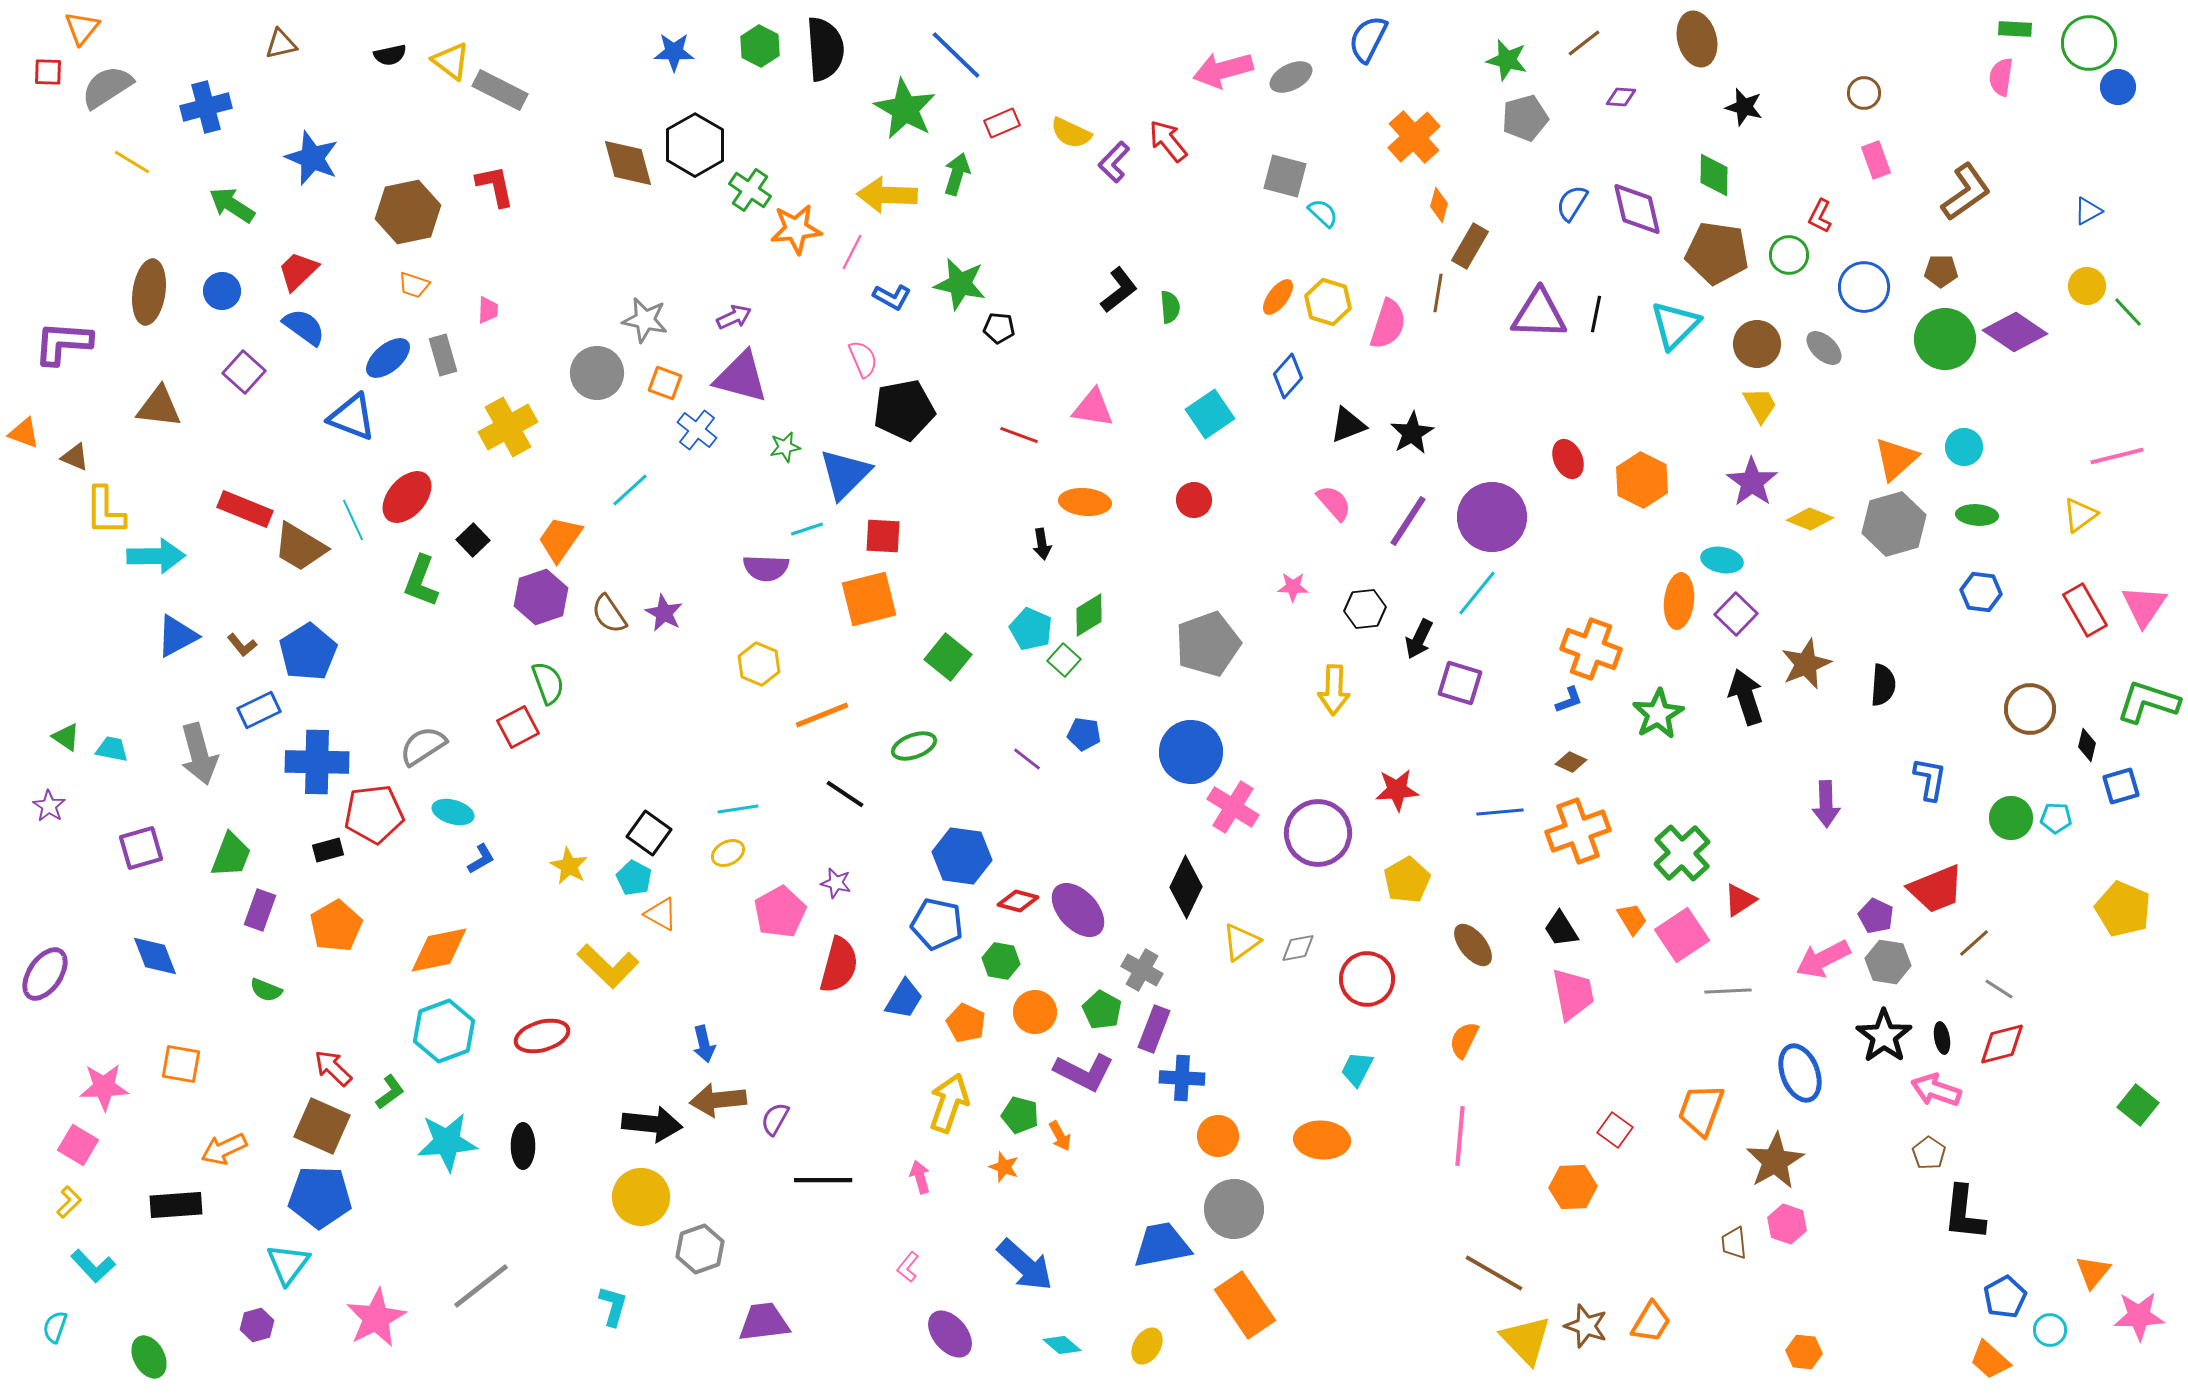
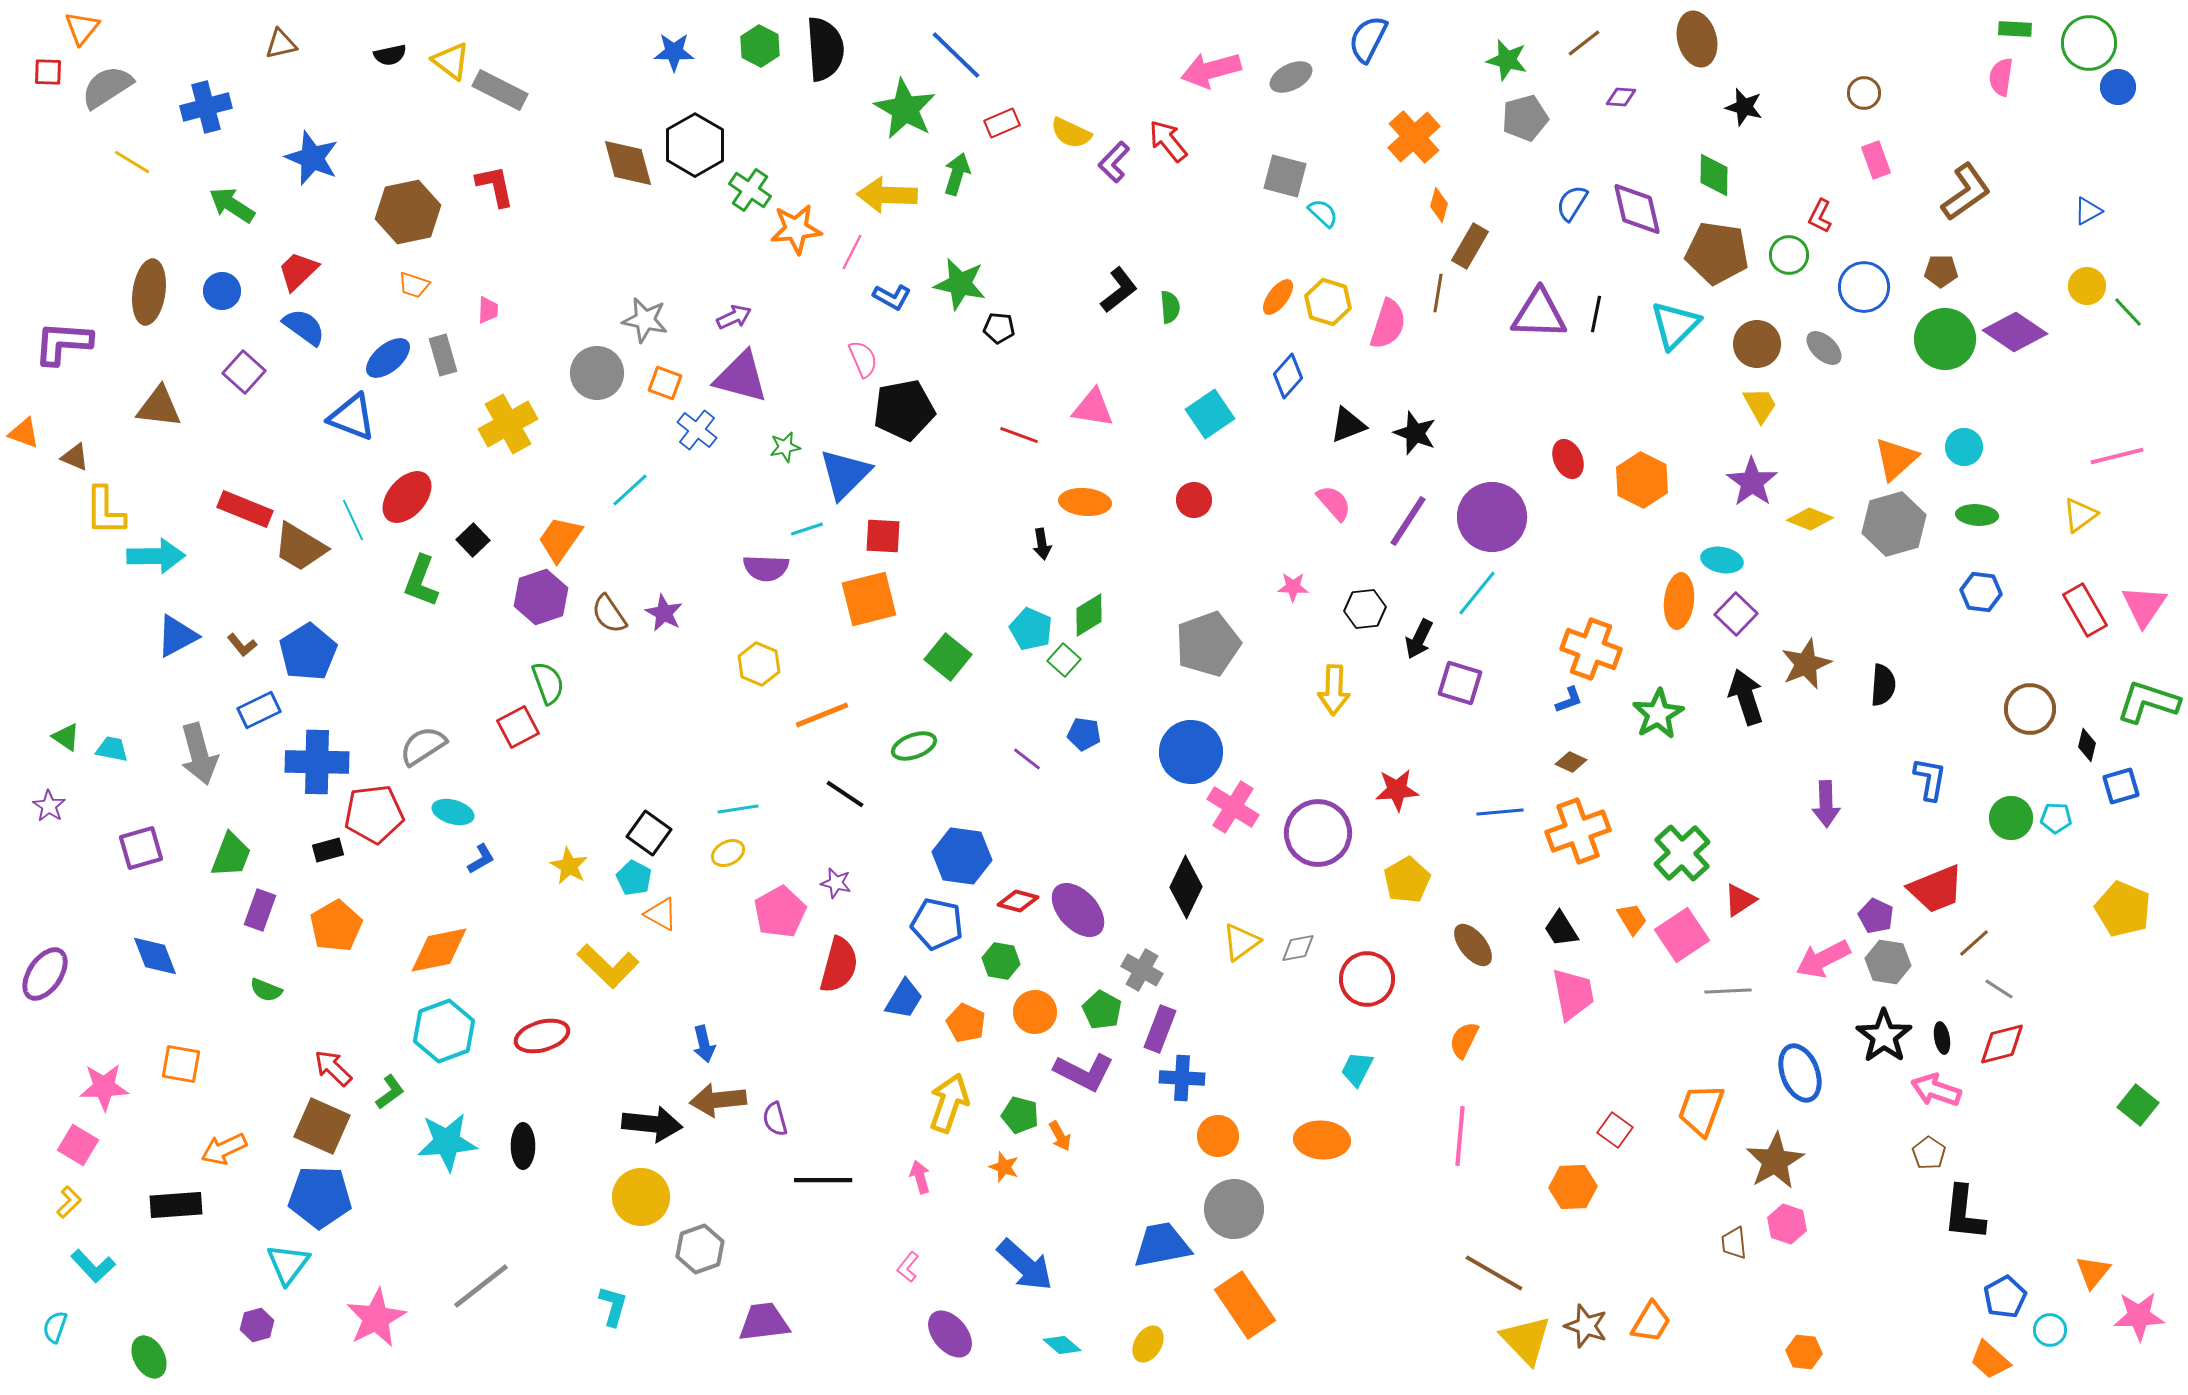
pink arrow at (1223, 70): moved 12 px left
yellow cross at (508, 427): moved 3 px up
black star at (1412, 433): moved 3 px right; rotated 21 degrees counterclockwise
purple rectangle at (1154, 1029): moved 6 px right
purple semicircle at (775, 1119): rotated 44 degrees counterclockwise
yellow ellipse at (1147, 1346): moved 1 px right, 2 px up
